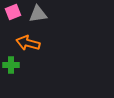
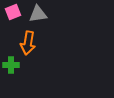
orange arrow: rotated 95 degrees counterclockwise
